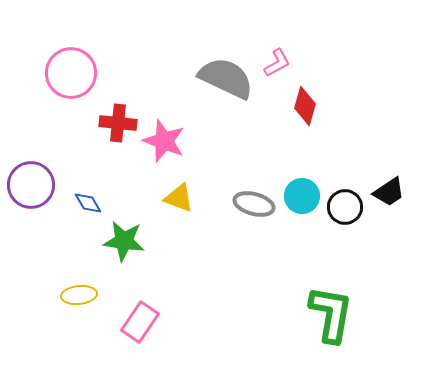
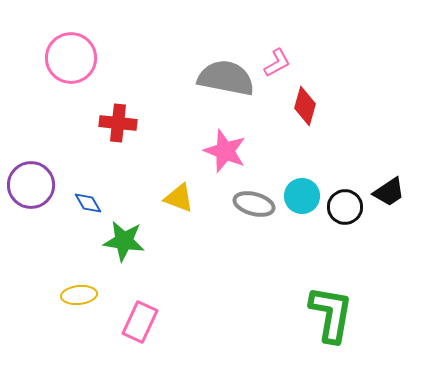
pink circle: moved 15 px up
gray semicircle: rotated 14 degrees counterclockwise
pink star: moved 61 px right, 10 px down
pink rectangle: rotated 9 degrees counterclockwise
